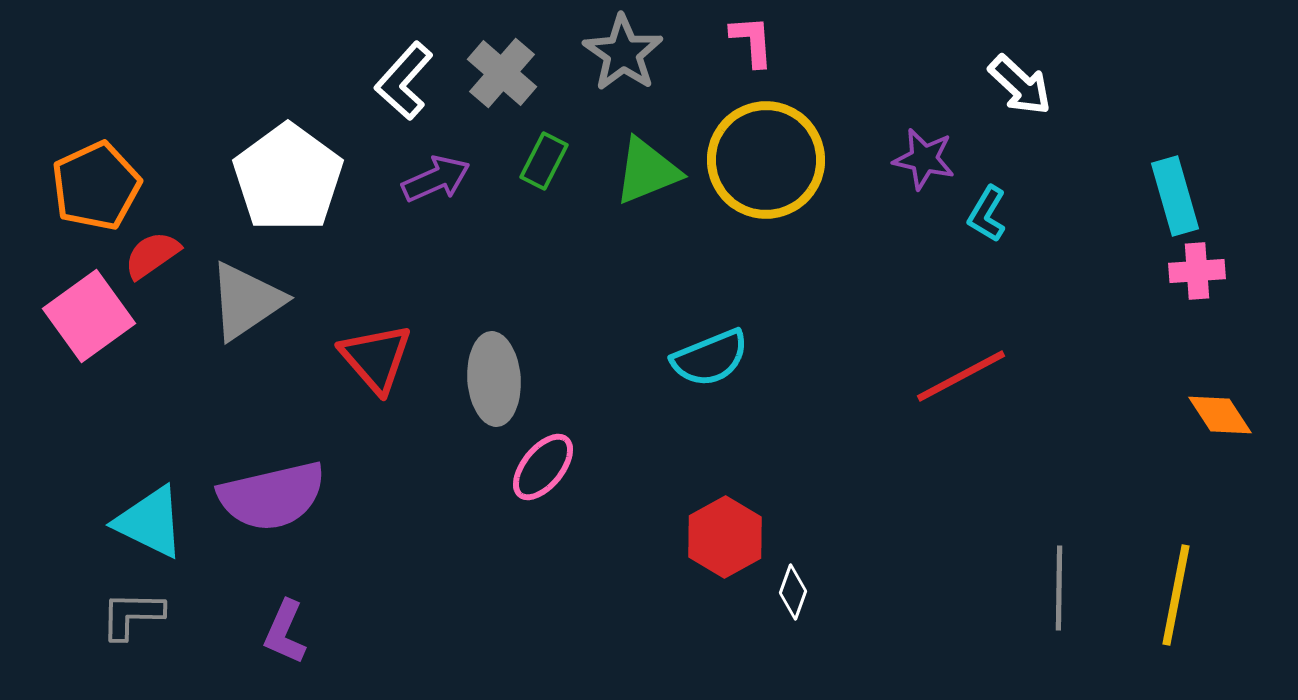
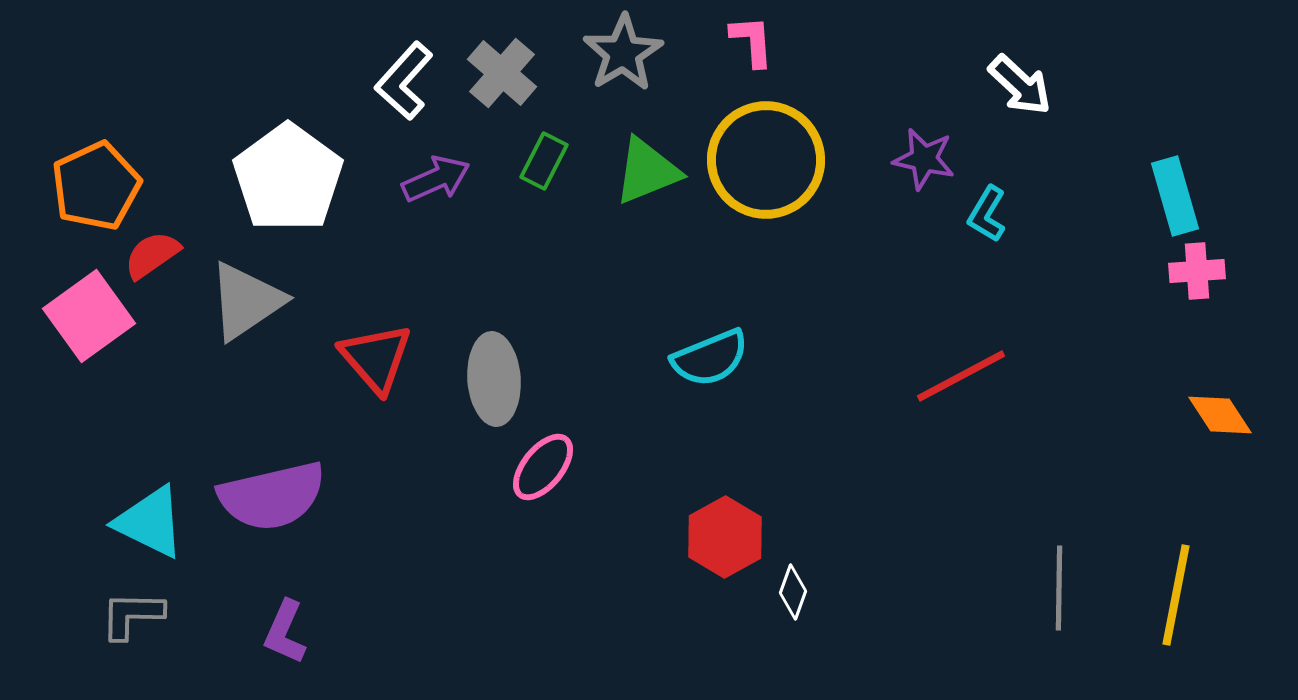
gray star: rotated 6 degrees clockwise
